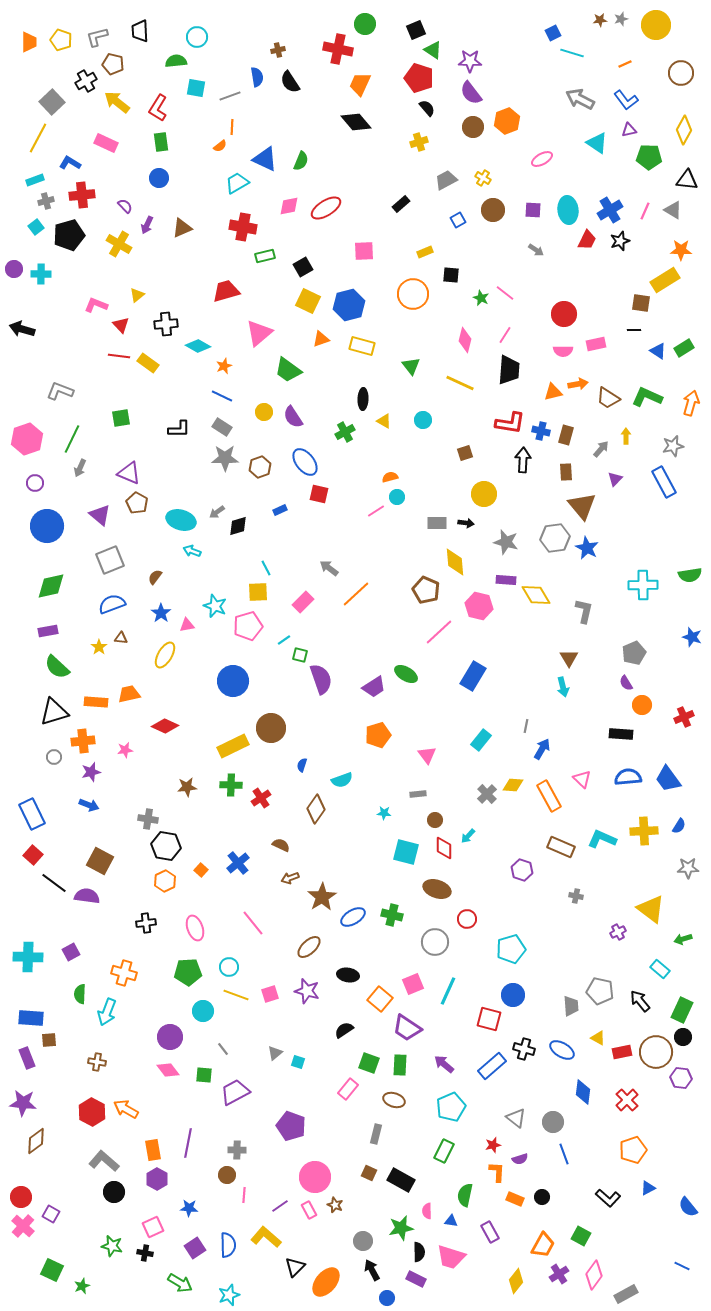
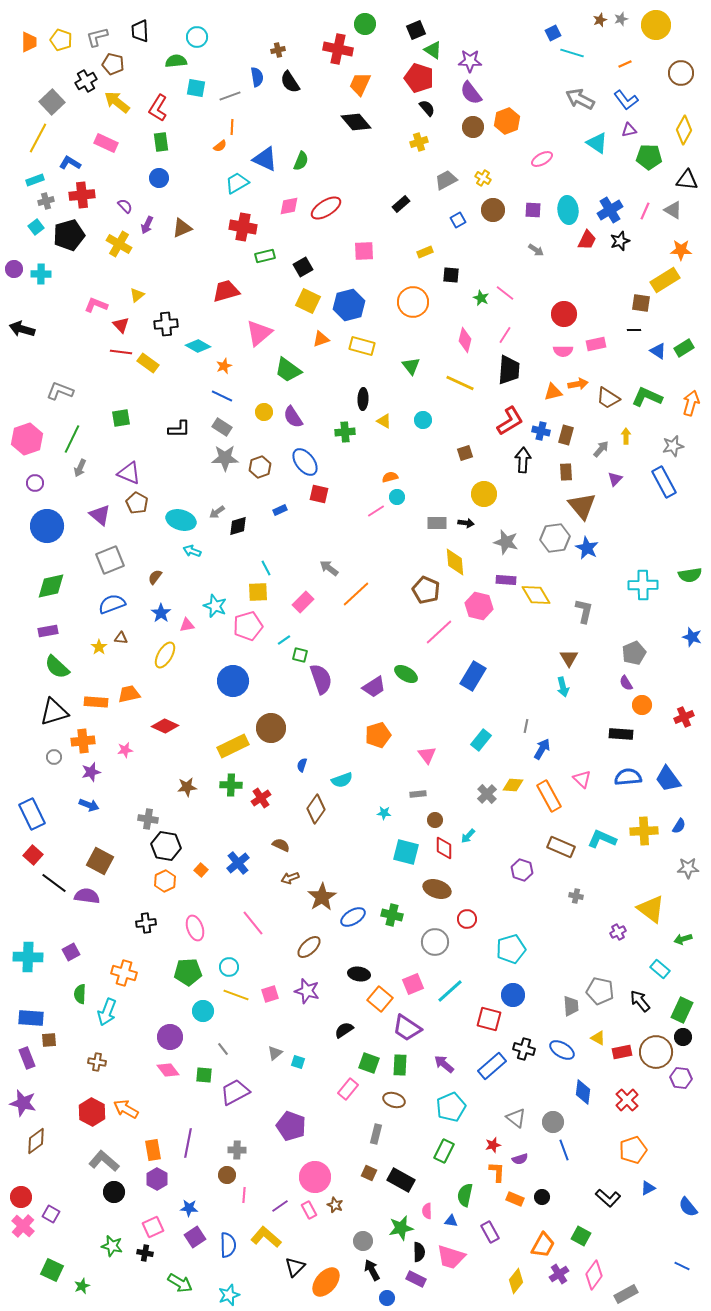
brown star at (600, 20): rotated 16 degrees counterclockwise
orange circle at (413, 294): moved 8 px down
red line at (119, 356): moved 2 px right, 4 px up
red L-shape at (510, 423): moved 2 px up; rotated 40 degrees counterclockwise
green cross at (345, 432): rotated 24 degrees clockwise
black ellipse at (348, 975): moved 11 px right, 1 px up
cyan line at (448, 991): moved 2 px right; rotated 24 degrees clockwise
purple star at (23, 1103): rotated 8 degrees clockwise
blue line at (564, 1154): moved 4 px up
purple square at (195, 1248): moved 11 px up
